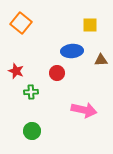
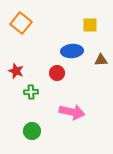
pink arrow: moved 12 px left, 2 px down
